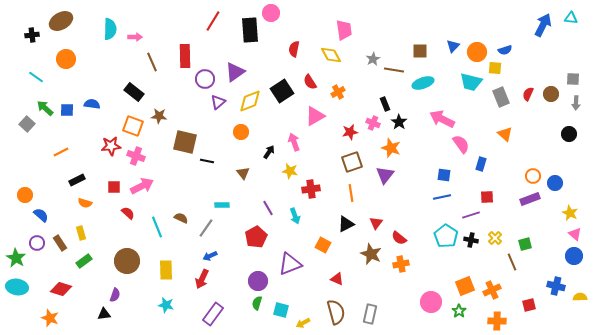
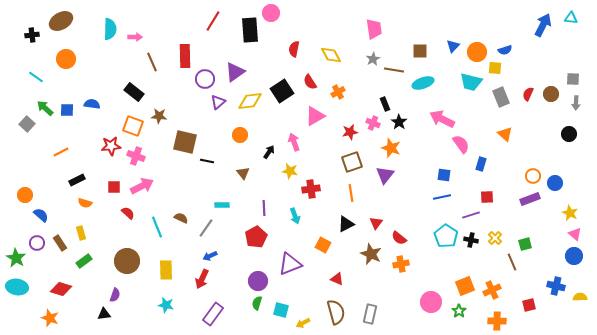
pink trapezoid at (344, 30): moved 30 px right, 1 px up
yellow diamond at (250, 101): rotated 15 degrees clockwise
orange circle at (241, 132): moved 1 px left, 3 px down
purple line at (268, 208): moved 4 px left; rotated 28 degrees clockwise
